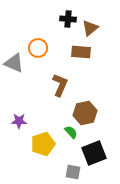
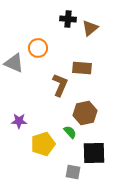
brown rectangle: moved 1 px right, 16 px down
green semicircle: moved 1 px left
black square: rotated 20 degrees clockwise
